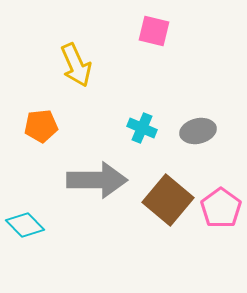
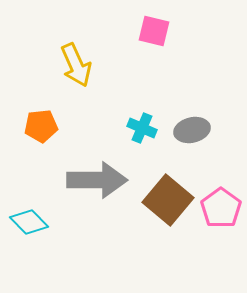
gray ellipse: moved 6 px left, 1 px up
cyan diamond: moved 4 px right, 3 px up
